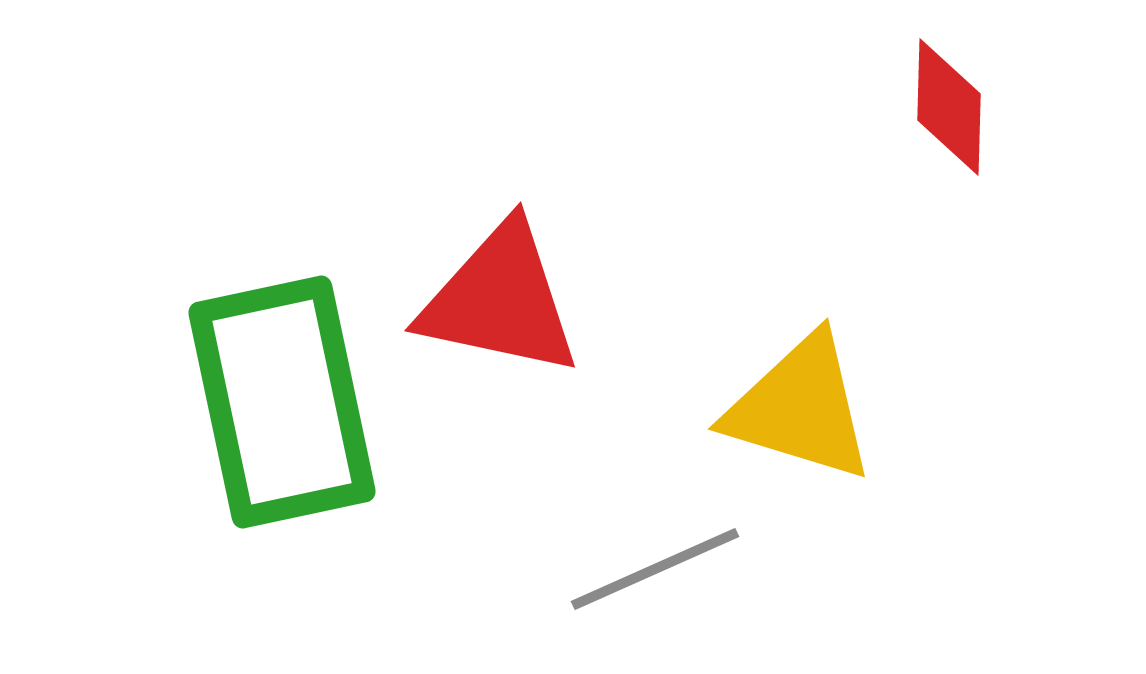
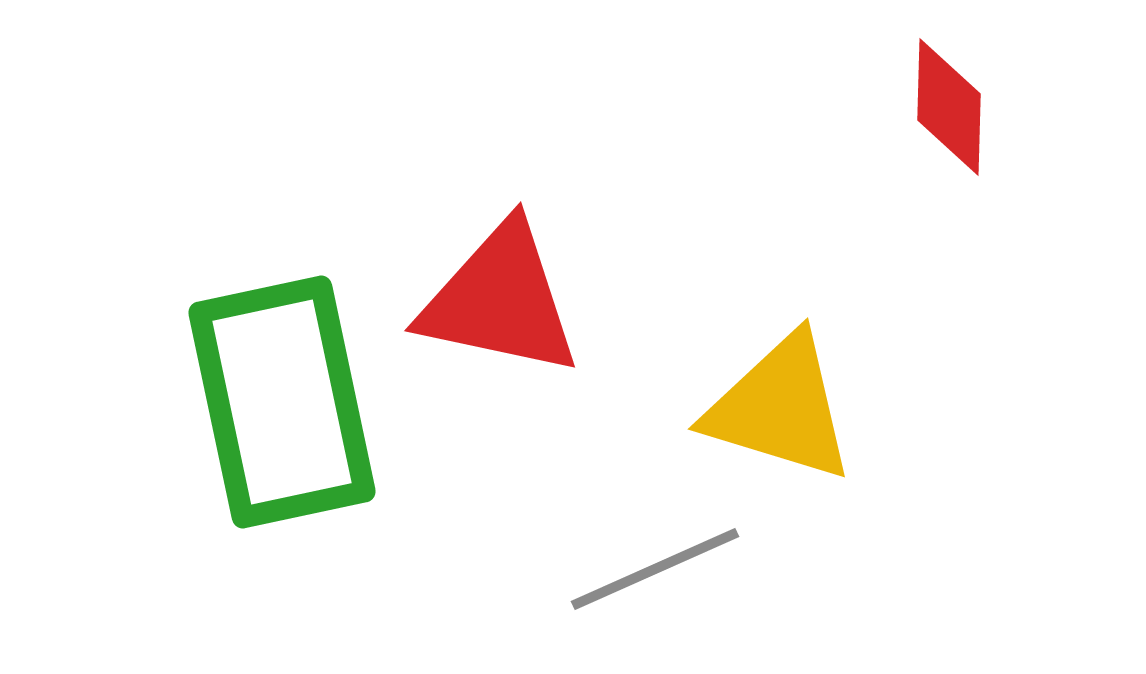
yellow triangle: moved 20 px left
